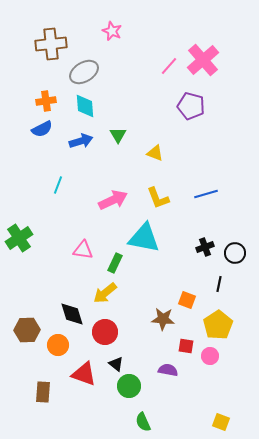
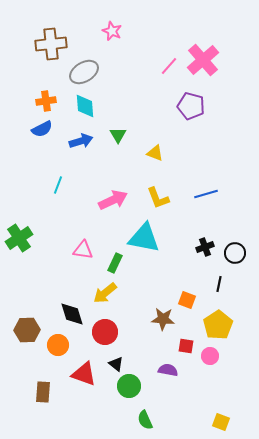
green semicircle: moved 2 px right, 2 px up
